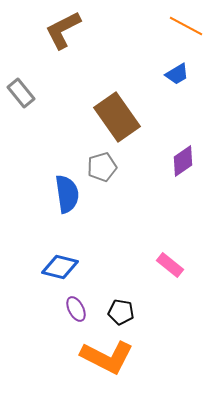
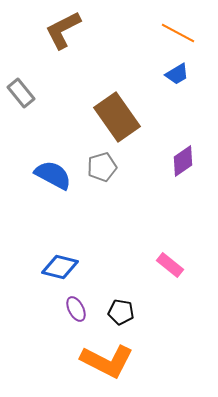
orange line: moved 8 px left, 7 px down
blue semicircle: moved 14 px left, 19 px up; rotated 54 degrees counterclockwise
orange L-shape: moved 4 px down
